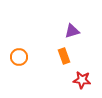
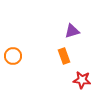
orange circle: moved 6 px left, 1 px up
